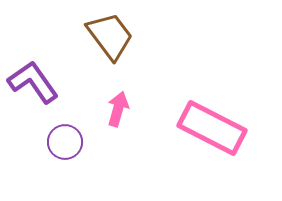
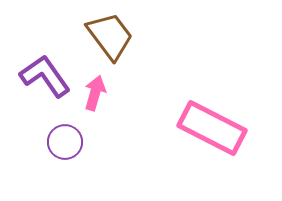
purple L-shape: moved 12 px right, 6 px up
pink arrow: moved 23 px left, 16 px up
